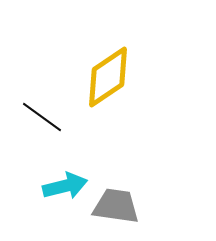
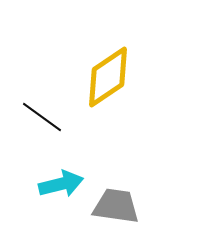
cyan arrow: moved 4 px left, 2 px up
